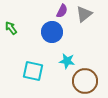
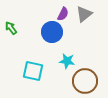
purple semicircle: moved 1 px right, 3 px down
